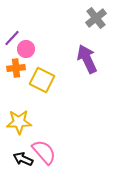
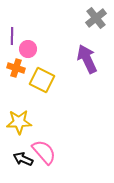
purple line: moved 2 px up; rotated 42 degrees counterclockwise
pink circle: moved 2 px right
orange cross: rotated 24 degrees clockwise
